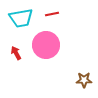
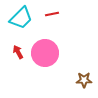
cyan trapezoid: rotated 35 degrees counterclockwise
pink circle: moved 1 px left, 8 px down
red arrow: moved 2 px right, 1 px up
